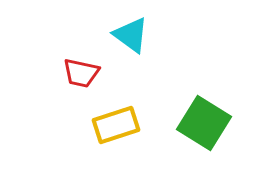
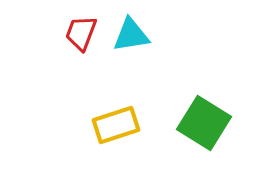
cyan triangle: rotated 45 degrees counterclockwise
red trapezoid: moved 40 px up; rotated 99 degrees clockwise
